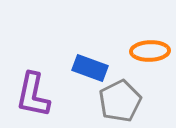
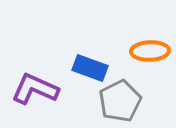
purple L-shape: moved 2 px right, 6 px up; rotated 102 degrees clockwise
